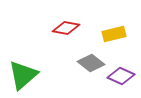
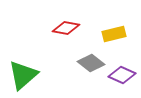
purple diamond: moved 1 px right, 1 px up
